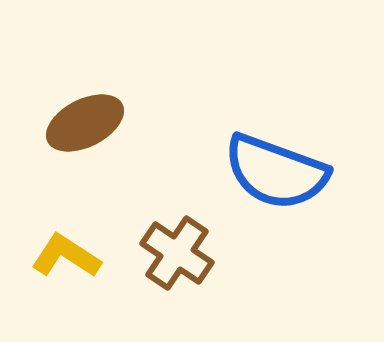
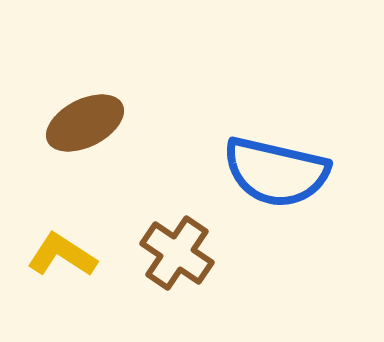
blue semicircle: rotated 7 degrees counterclockwise
yellow L-shape: moved 4 px left, 1 px up
